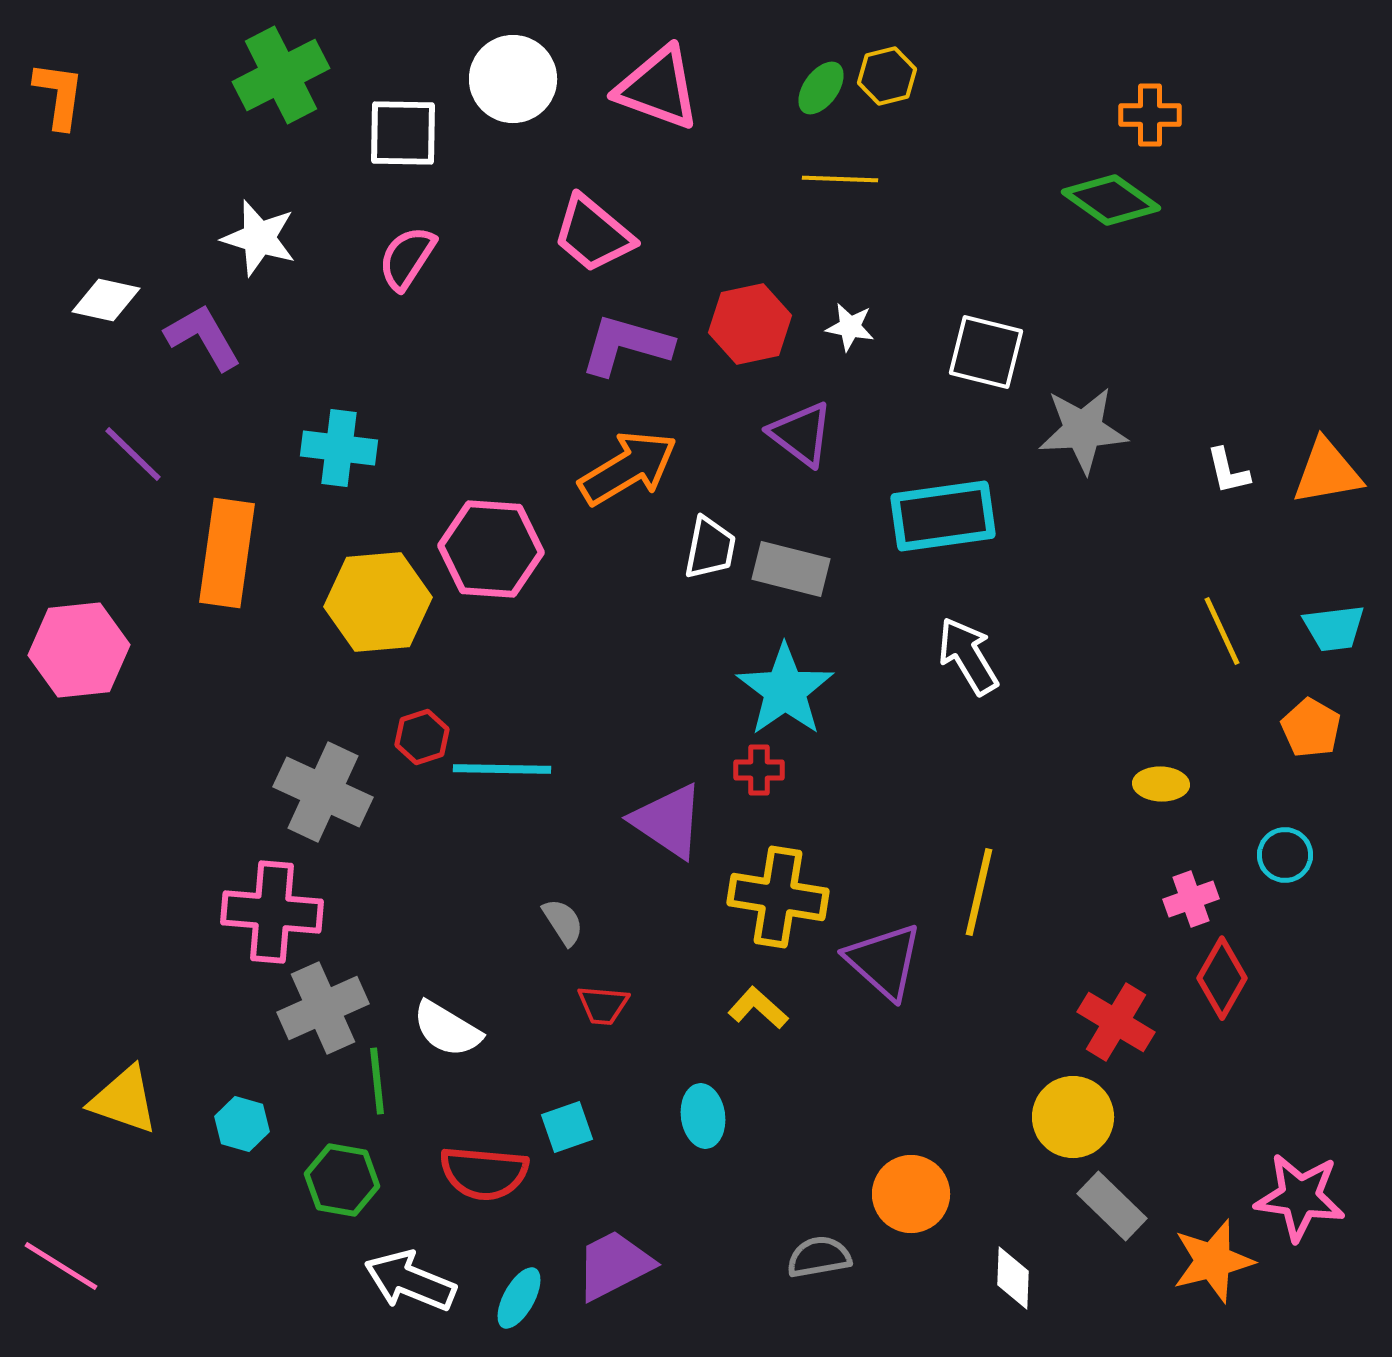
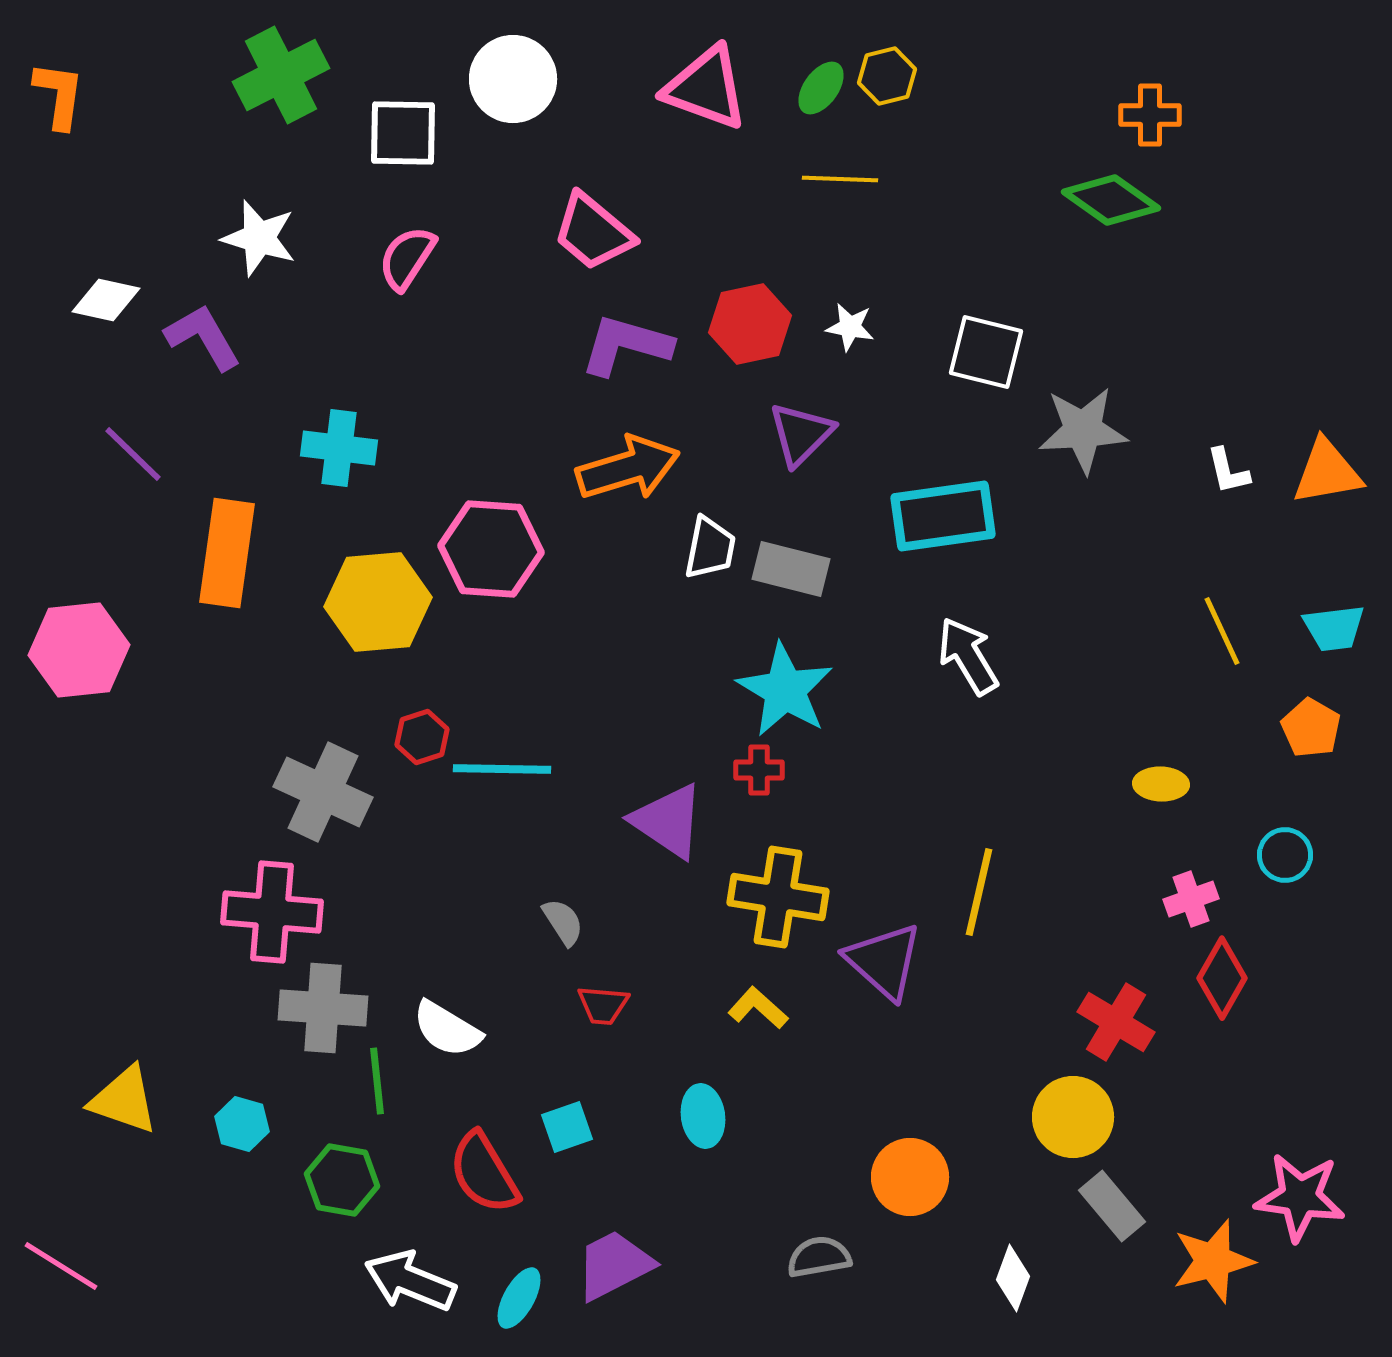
pink triangle at (658, 88): moved 48 px right
pink trapezoid at (593, 234): moved 2 px up
purple triangle at (801, 434): rotated 38 degrees clockwise
orange arrow at (628, 468): rotated 14 degrees clockwise
cyan star at (785, 690): rotated 6 degrees counterclockwise
gray cross at (323, 1008): rotated 28 degrees clockwise
red semicircle at (484, 1173): rotated 54 degrees clockwise
orange circle at (911, 1194): moved 1 px left, 17 px up
gray rectangle at (1112, 1206): rotated 6 degrees clockwise
white diamond at (1013, 1278): rotated 18 degrees clockwise
